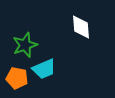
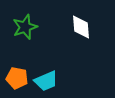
green star: moved 18 px up
cyan trapezoid: moved 2 px right, 12 px down
